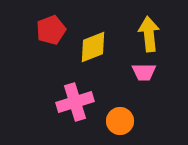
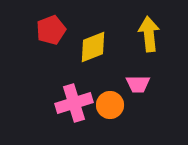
pink trapezoid: moved 6 px left, 12 px down
pink cross: moved 1 px left, 1 px down
orange circle: moved 10 px left, 16 px up
